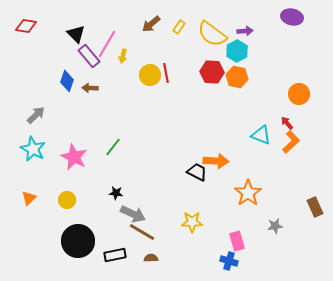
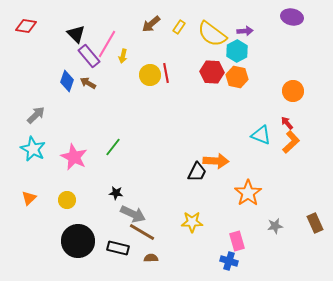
brown arrow at (90, 88): moved 2 px left, 5 px up; rotated 28 degrees clockwise
orange circle at (299, 94): moved 6 px left, 3 px up
black trapezoid at (197, 172): rotated 90 degrees clockwise
brown rectangle at (315, 207): moved 16 px down
black rectangle at (115, 255): moved 3 px right, 7 px up; rotated 25 degrees clockwise
